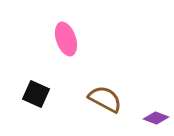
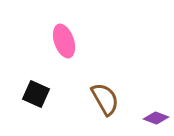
pink ellipse: moved 2 px left, 2 px down
brown semicircle: rotated 32 degrees clockwise
